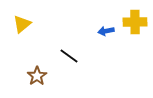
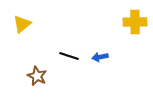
blue arrow: moved 6 px left, 26 px down
black line: rotated 18 degrees counterclockwise
brown star: rotated 12 degrees counterclockwise
